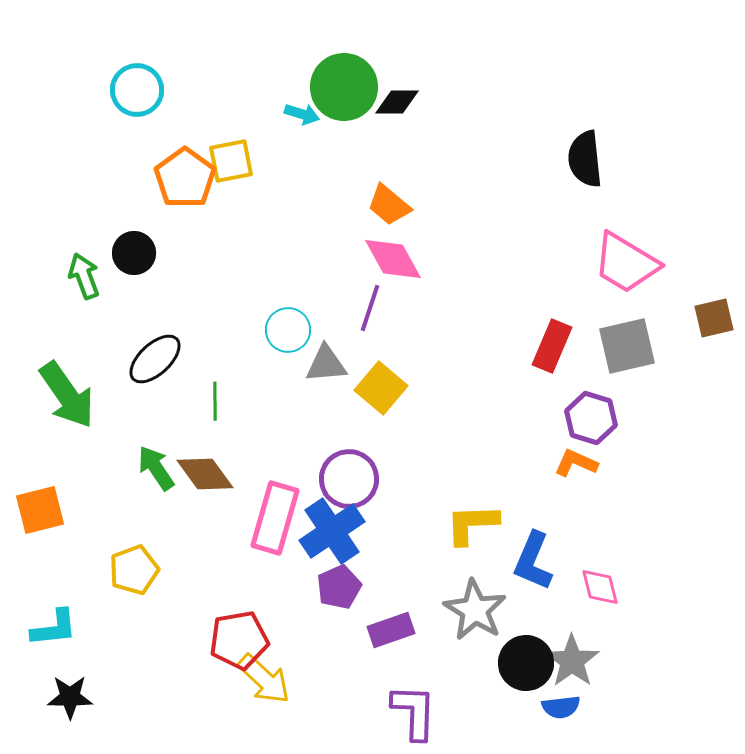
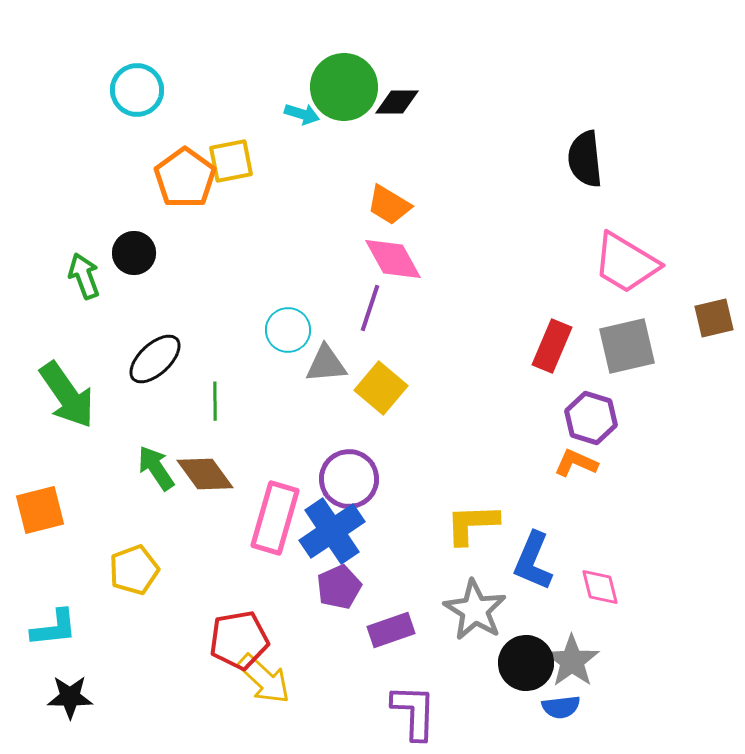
orange trapezoid at (389, 205): rotated 9 degrees counterclockwise
